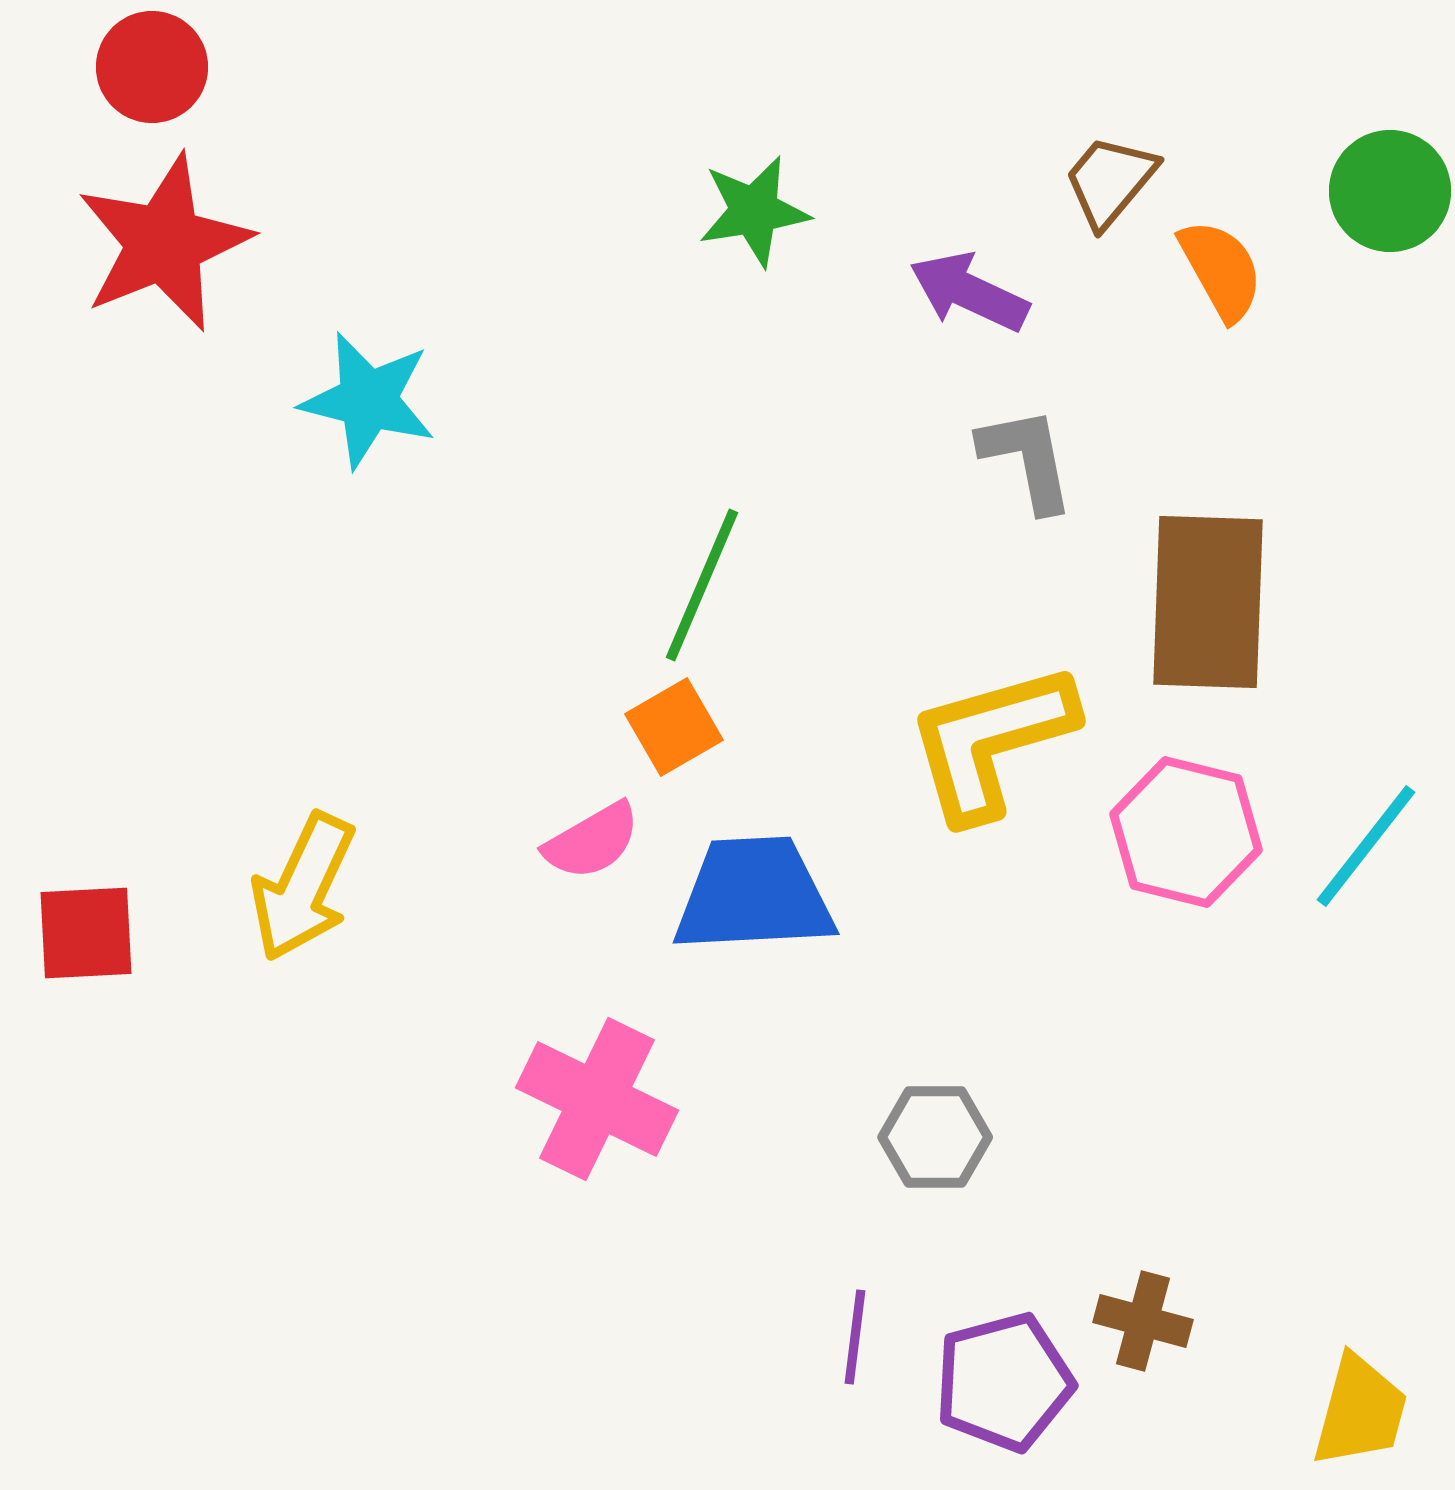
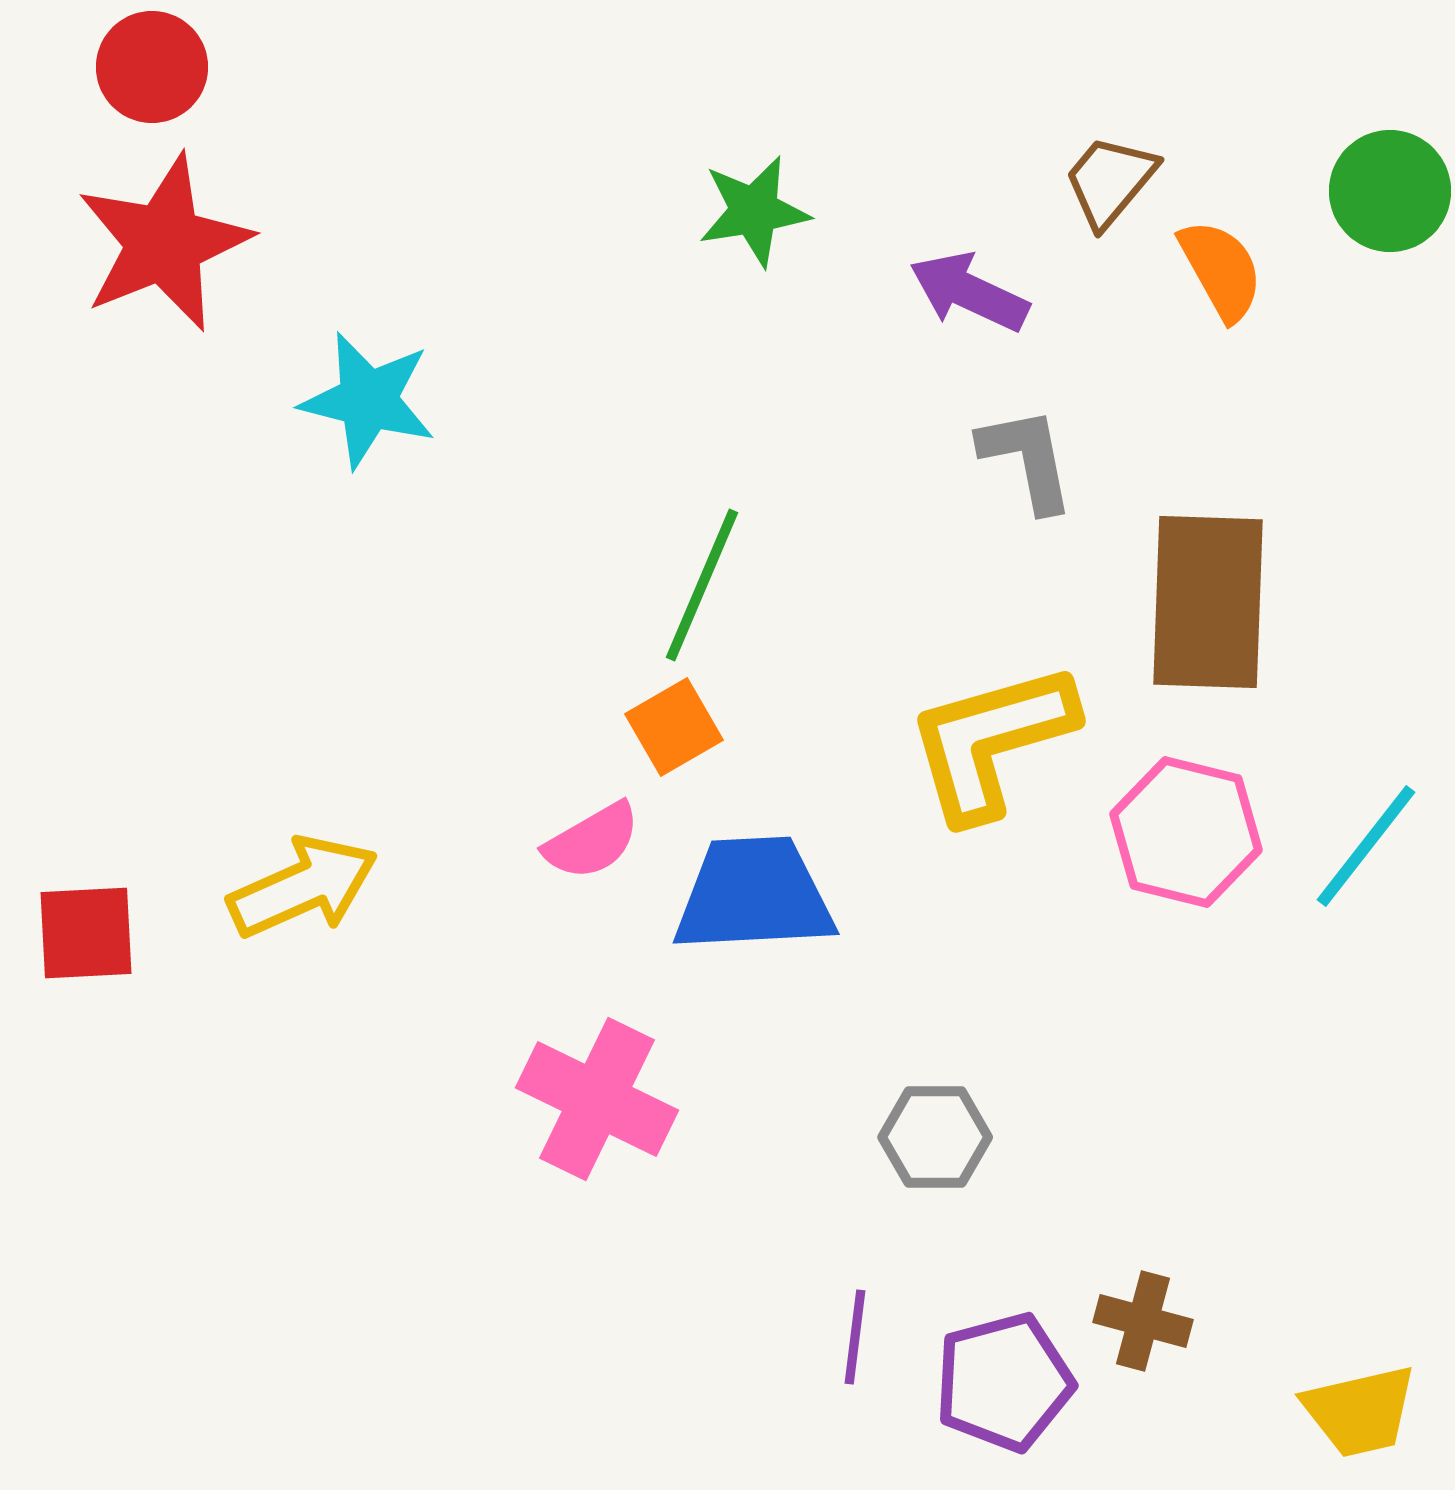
yellow arrow: rotated 139 degrees counterclockwise
yellow trapezoid: rotated 62 degrees clockwise
